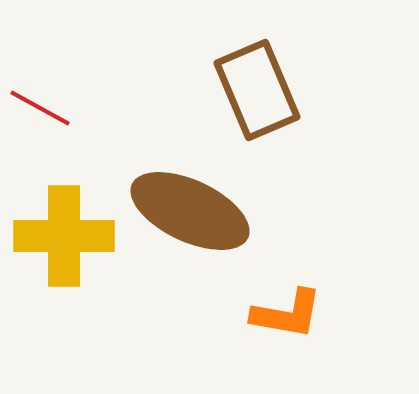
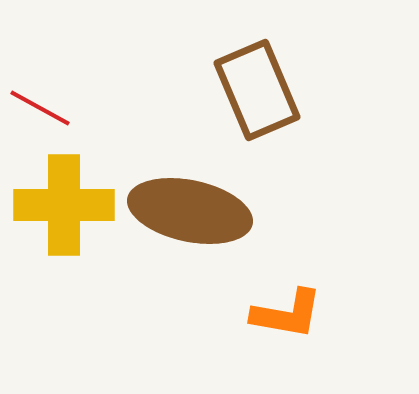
brown ellipse: rotated 13 degrees counterclockwise
yellow cross: moved 31 px up
